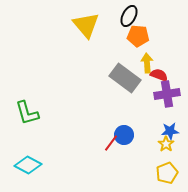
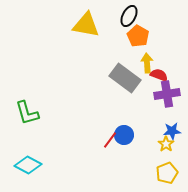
yellow triangle: rotated 40 degrees counterclockwise
orange pentagon: rotated 25 degrees clockwise
blue star: moved 2 px right
red line: moved 1 px left, 3 px up
